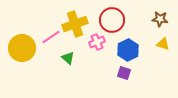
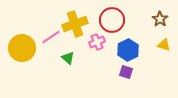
brown star: rotated 28 degrees clockwise
yellow triangle: moved 1 px right, 1 px down
purple square: moved 2 px right, 1 px up
